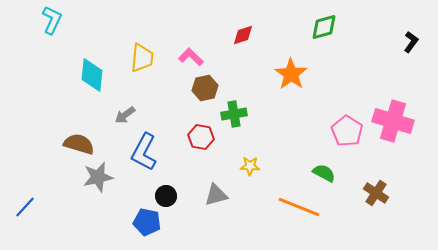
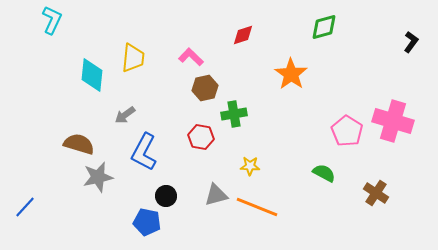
yellow trapezoid: moved 9 px left
orange line: moved 42 px left
